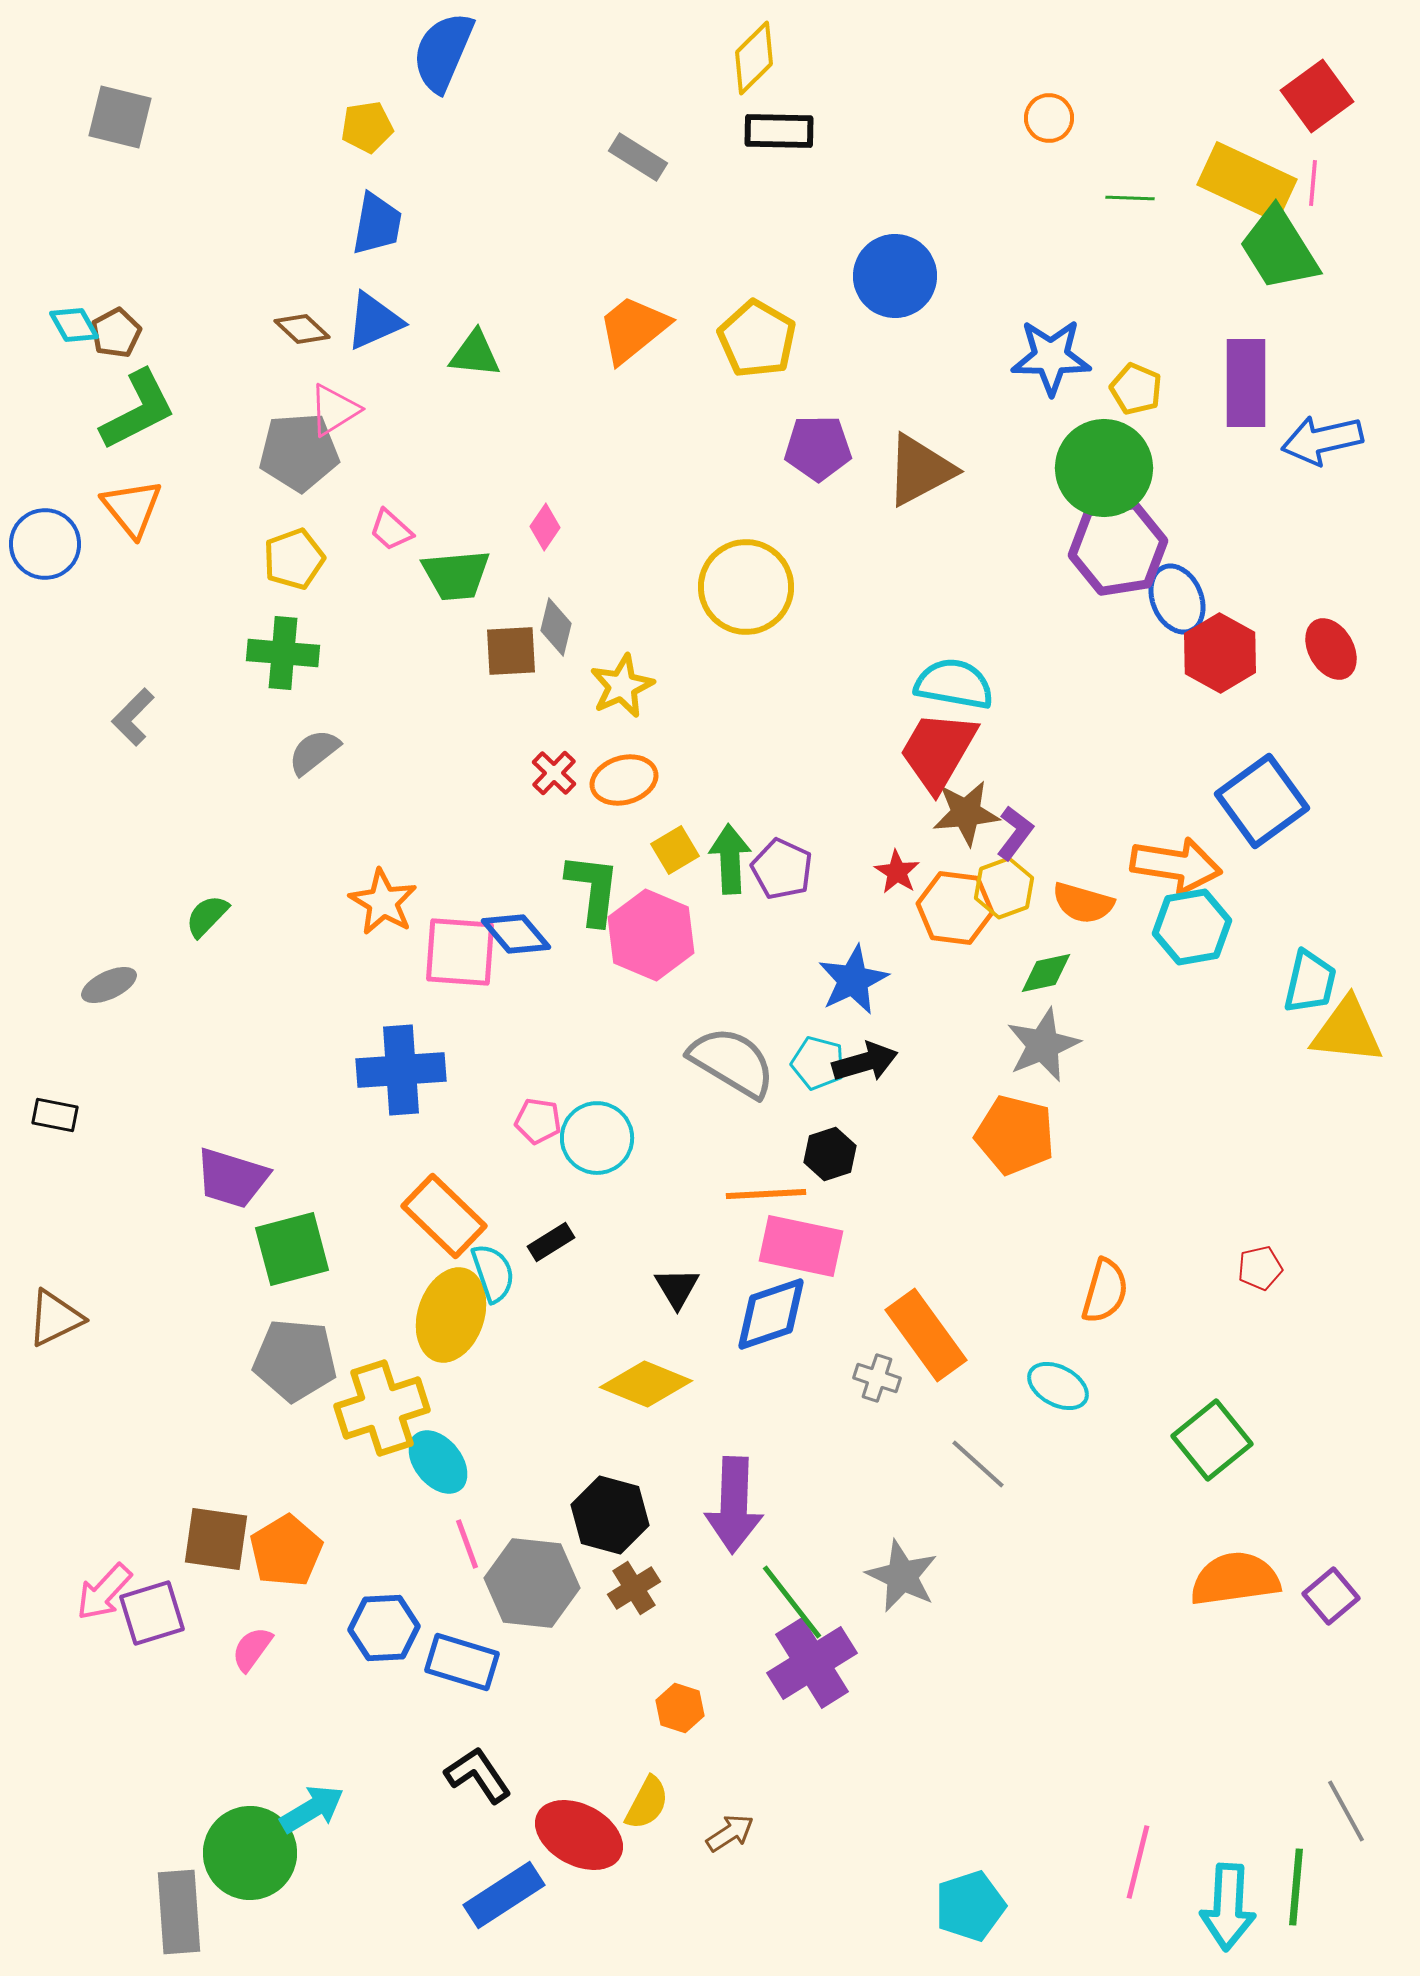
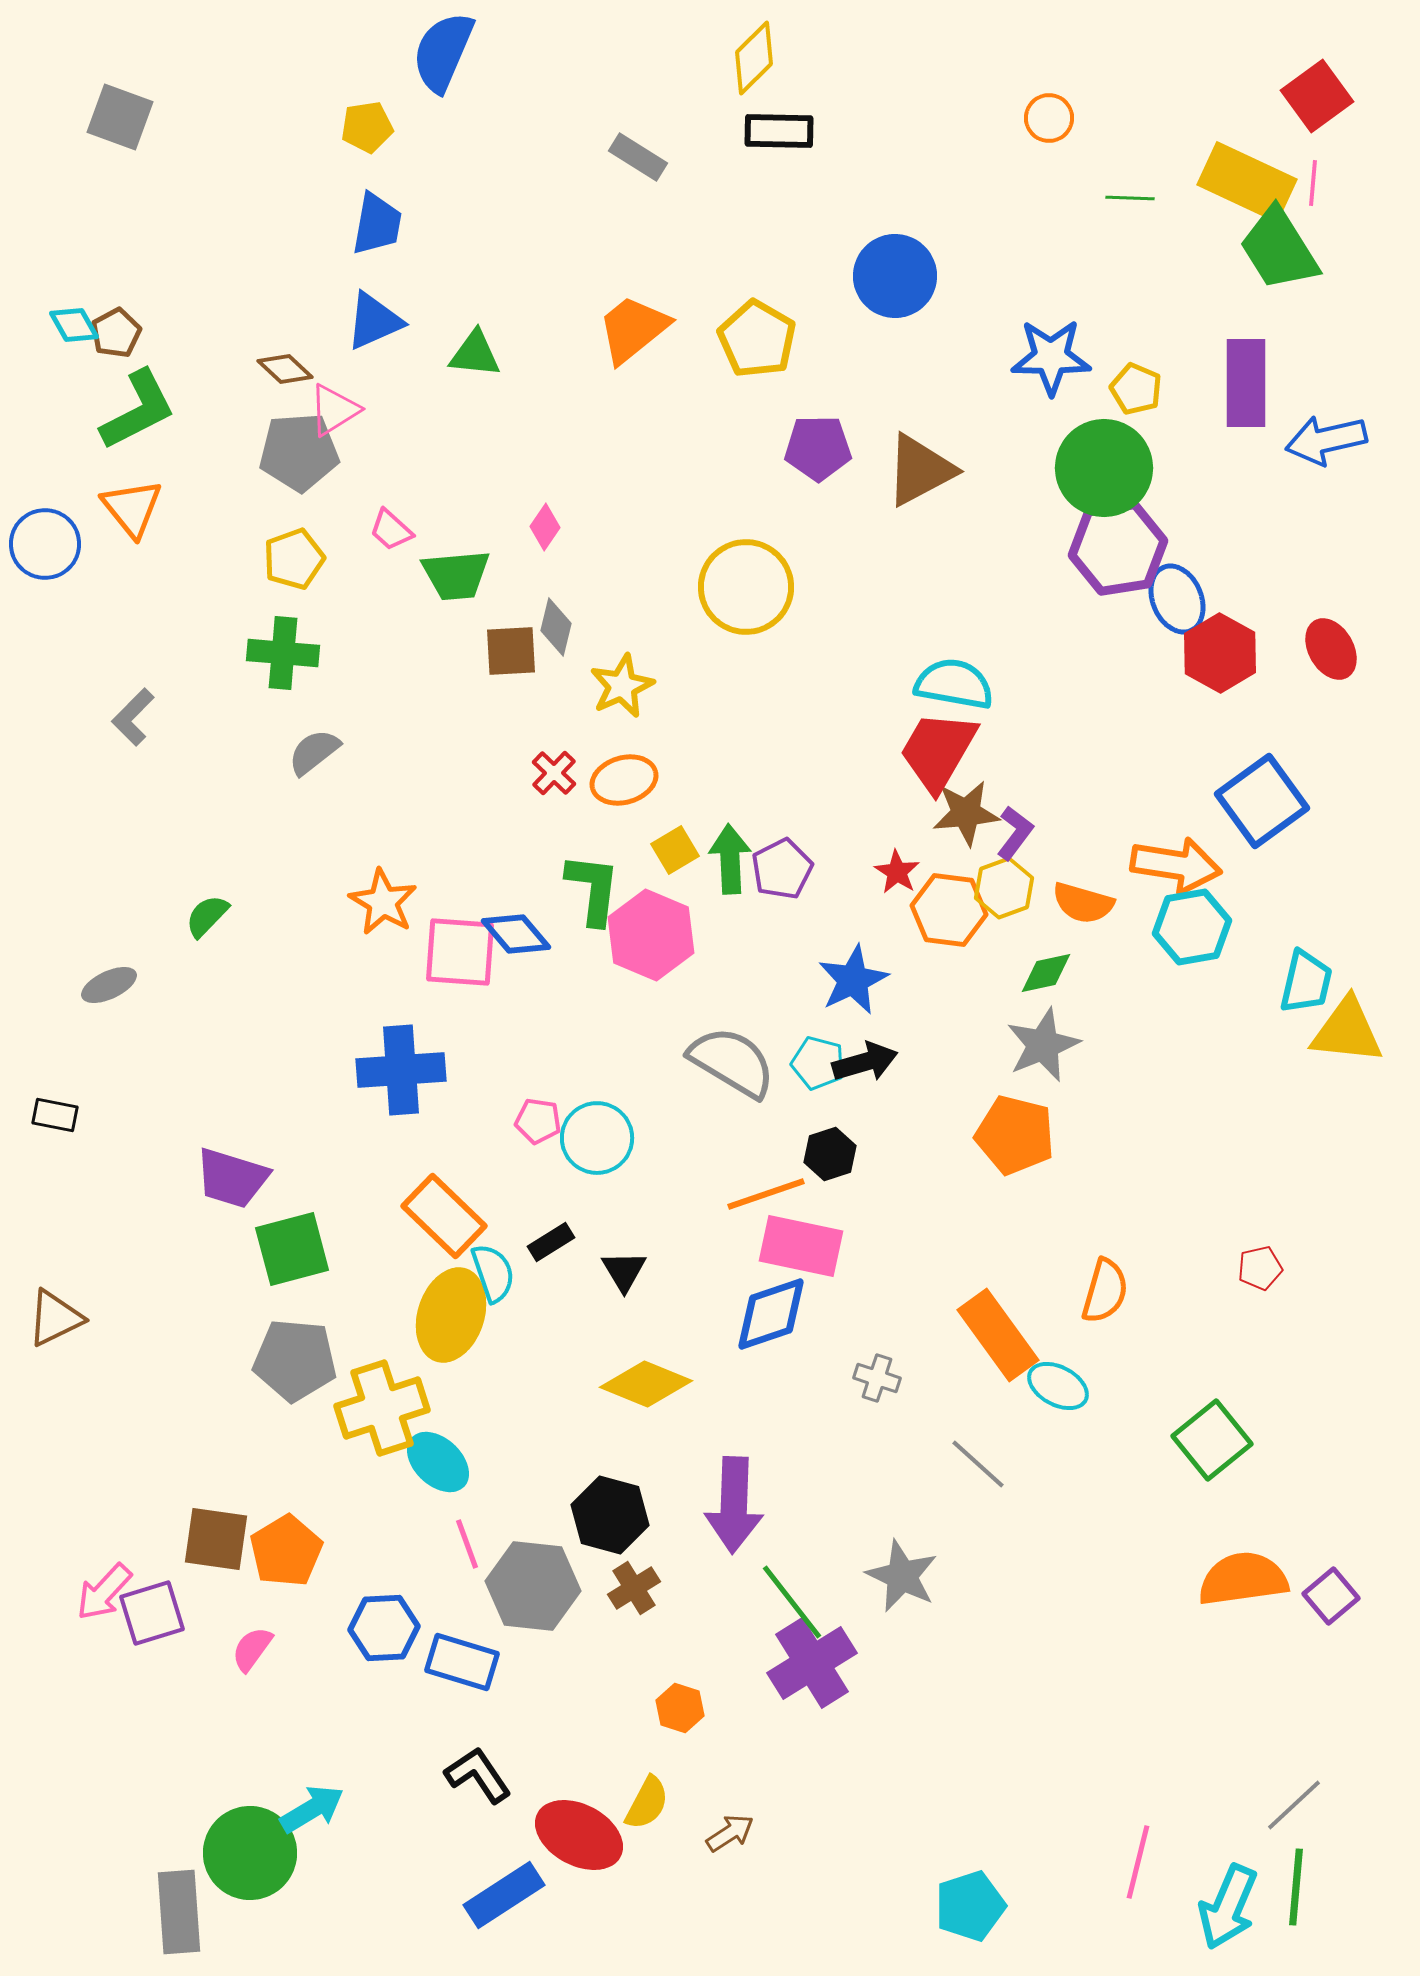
gray square at (120, 117): rotated 6 degrees clockwise
brown diamond at (302, 329): moved 17 px left, 40 px down
blue arrow at (1322, 440): moved 4 px right
purple pentagon at (782, 869): rotated 20 degrees clockwise
orange hexagon at (955, 908): moved 6 px left, 2 px down
cyan trapezoid at (1310, 982): moved 4 px left
orange line at (766, 1194): rotated 16 degrees counterclockwise
black triangle at (677, 1288): moved 53 px left, 17 px up
orange rectangle at (926, 1335): moved 72 px right
cyan ellipse at (438, 1462): rotated 8 degrees counterclockwise
orange semicircle at (1235, 1579): moved 8 px right
gray hexagon at (532, 1583): moved 1 px right, 3 px down
gray line at (1346, 1811): moved 52 px left, 6 px up; rotated 76 degrees clockwise
cyan arrow at (1228, 1907): rotated 20 degrees clockwise
